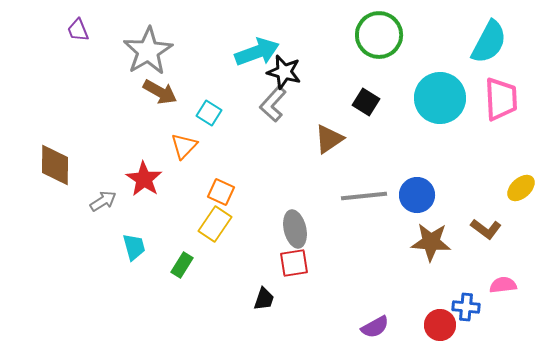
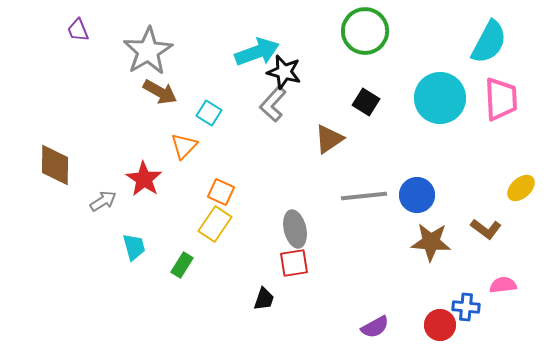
green circle: moved 14 px left, 4 px up
